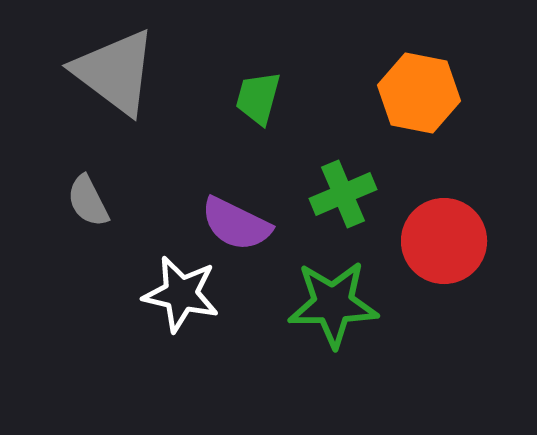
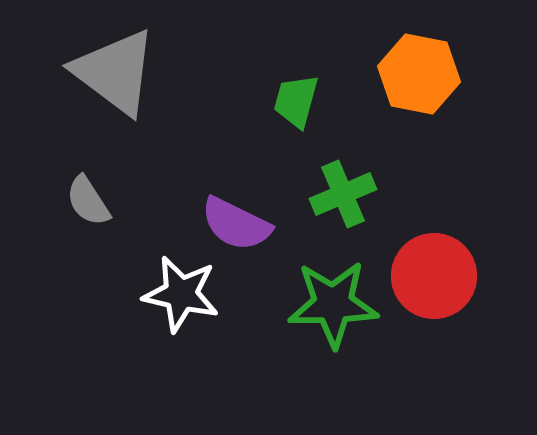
orange hexagon: moved 19 px up
green trapezoid: moved 38 px right, 3 px down
gray semicircle: rotated 6 degrees counterclockwise
red circle: moved 10 px left, 35 px down
